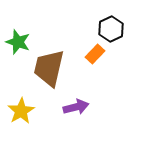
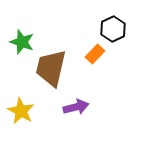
black hexagon: moved 2 px right
green star: moved 4 px right
brown trapezoid: moved 2 px right
yellow star: rotated 12 degrees counterclockwise
